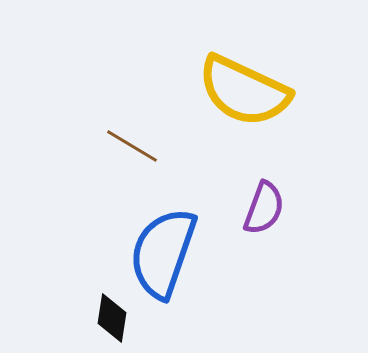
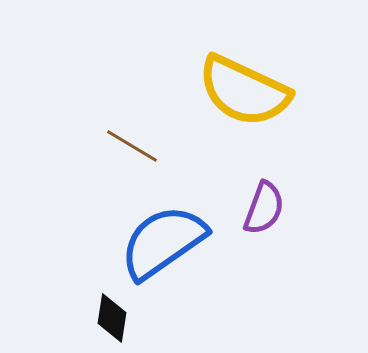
blue semicircle: moved 11 px up; rotated 36 degrees clockwise
